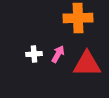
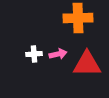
pink arrow: rotated 48 degrees clockwise
